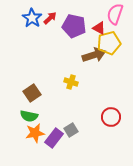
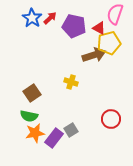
red circle: moved 2 px down
